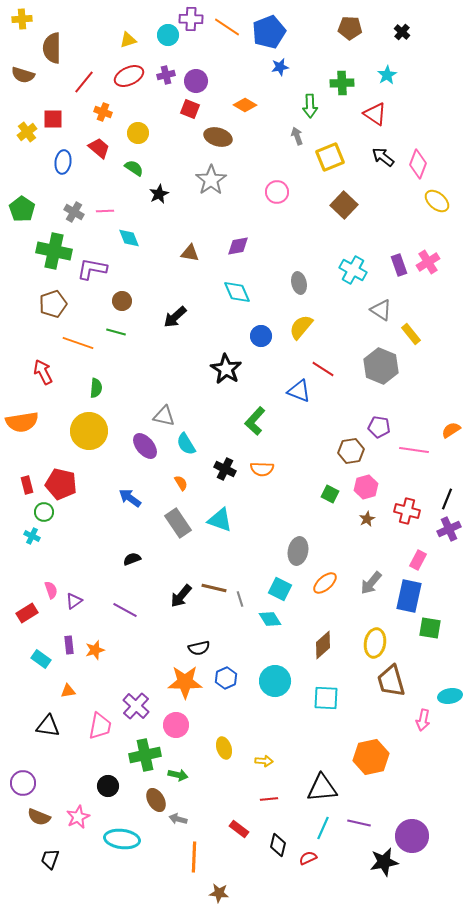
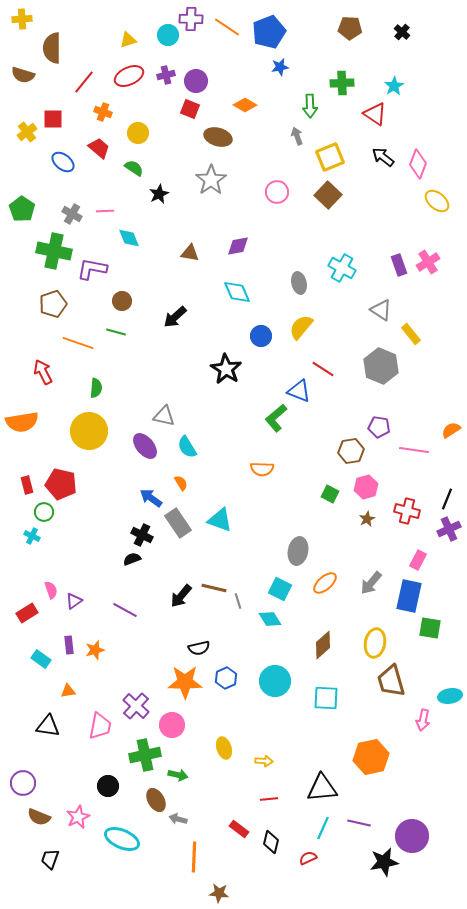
cyan star at (387, 75): moved 7 px right, 11 px down
blue ellipse at (63, 162): rotated 60 degrees counterclockwise
brown square at (344, 205): moved 16 px left, 10 px up
gray cross at (74, 212): moved 2 px left, 2 px down
cyan cross at (353, 270): moved 11 px left, 2 px up
green L-shape at (255, 421): moved 21 px right, 3 px up; rotated 8 degrees clockwise
cyan semicircle at (186, 444): moved 1 px right, 3 px down
black cross at (225, 469): moved 83 px left, 66 px down
blue arrow at (130, 498): moved 21 px right
gray line at (240, 599): moved 2 px left, 2 px down
pink circle at (176, 725): moved 4 px left
cyan ellipse at (122, 839): rotated 16 degrees clockwise
black diamond at (278, 845): moved 7 px left, 3 px up
